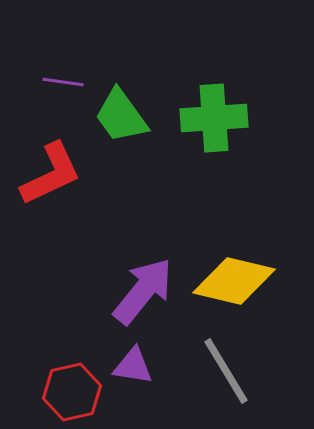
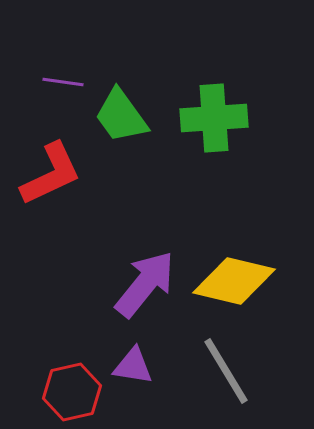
purple arrow: moved 2 px right, 7 px up
